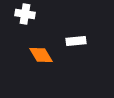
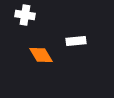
white cross: moved 1 px down
